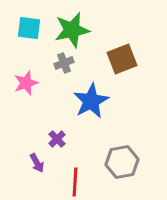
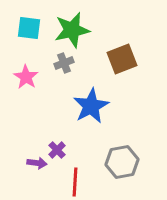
pink star: moved 6 px up; rotated 20 degrees counterclockwise
blue star: moved 5 px down
purple cross: moved 11 px down
purple arrow: rotated 54 degrees counterclockwise
